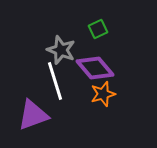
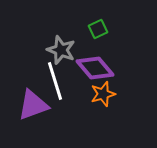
purple triangle: moved 10 px up
